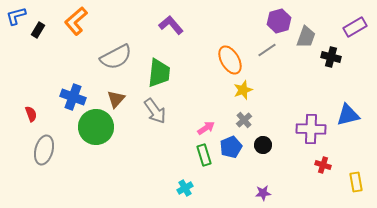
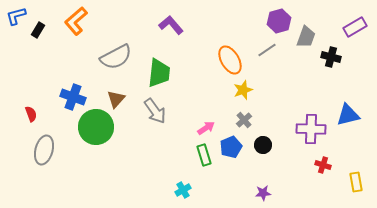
cyan cross: moved 2 px left, 2 px down
